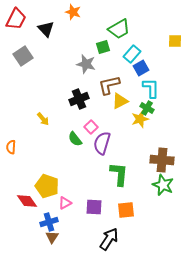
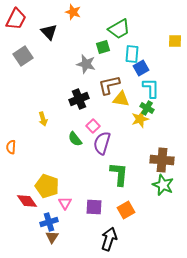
black triangle: moved 3 px right, 3 px down
cyan rectangle: rotated 36 degrees counterclockwise
yellow triangle: moved 1 px right, 2 px up; rotated 36 degrees clockwise
yellow arrow: rotated 24 degrees clockwise
pink square: moved 2 px right, 1 px up
pink triangle: rotated 32 degrees counterclockwise
orange square: rotated 24 degrees counterclockwise
black arrow: rotated 15 degrees counterclockwise
